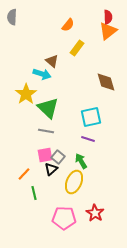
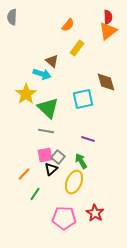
cyan square: moved 8 px left, 18 px up
green line: moved 1 px right, 1 px down; rotated 48 degrees clockwise
